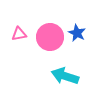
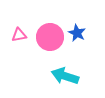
pink triangle: moved 1 px down
